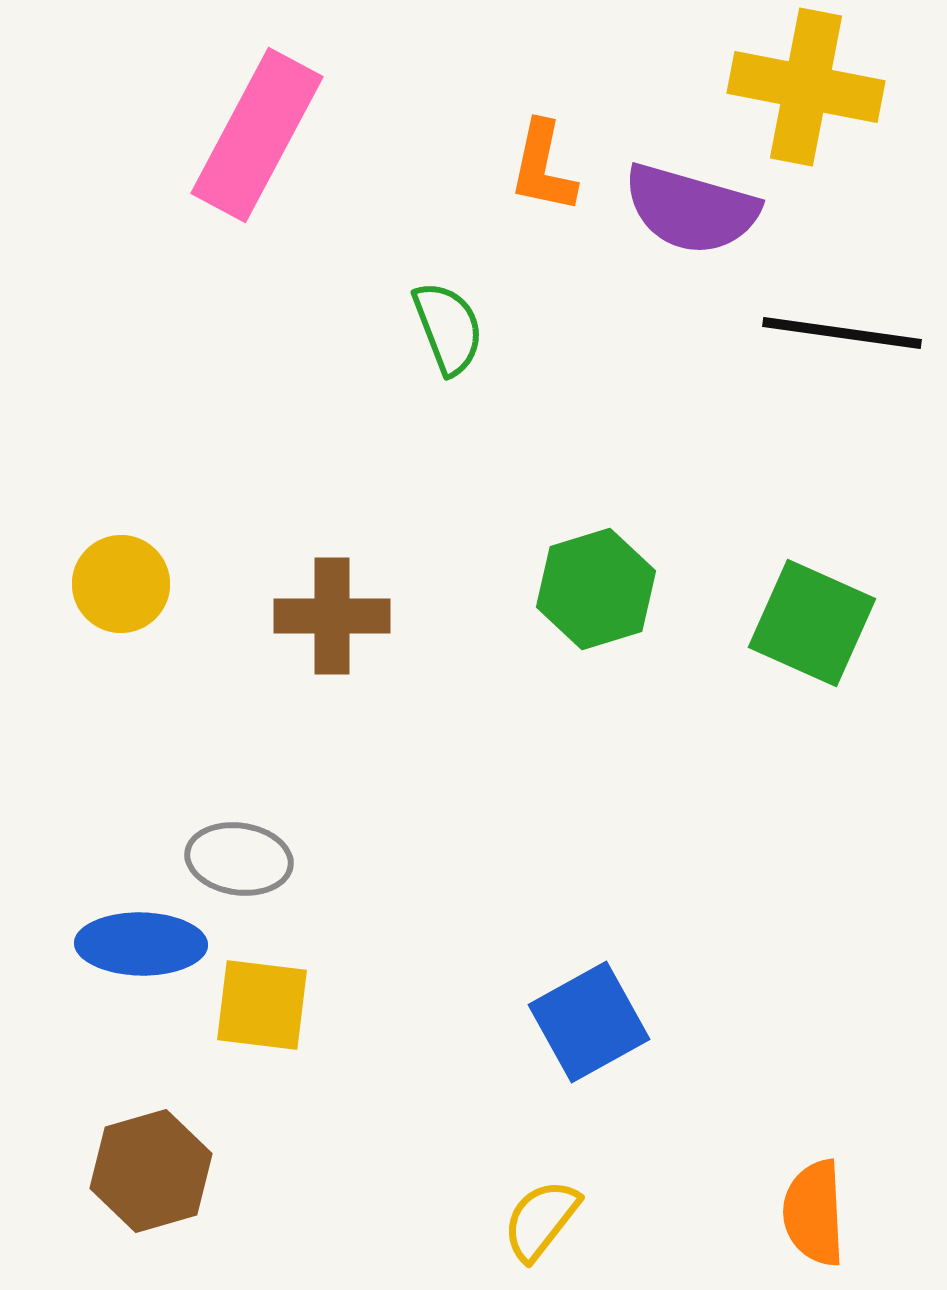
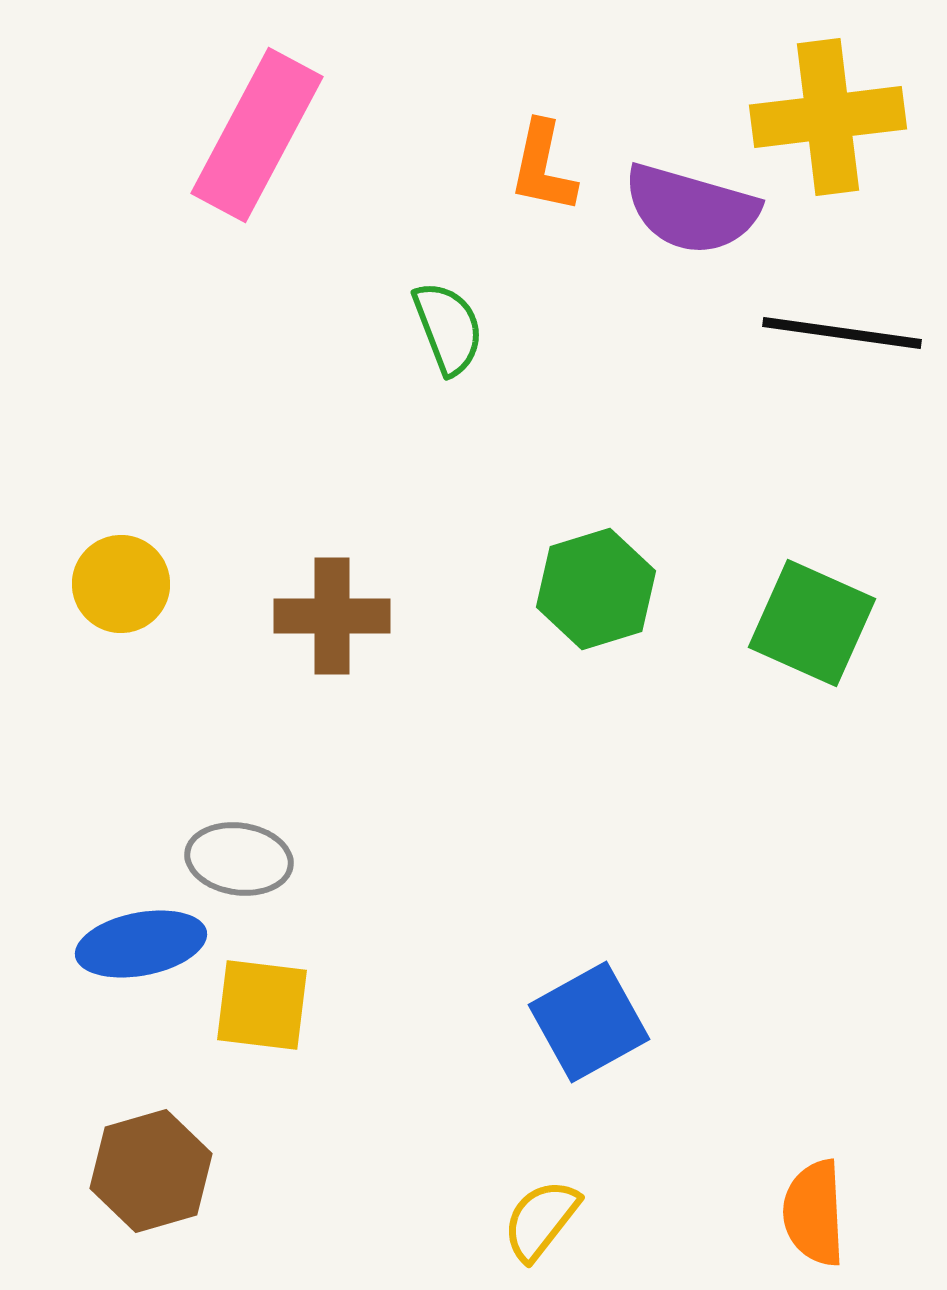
yellow cross: moved 22 px right, 30 px down; rotated 18 degrees counterclockwise
blue ellipse: rotated 12 degrees counterclockwise
